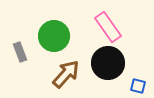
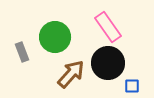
green circle: moved 1 px right, 1 px down
gray rectangle: moved 2 px right
brown arrow: moved 5 px right
blue square: moved 6 px left; rotated 14 degrees counterclockwise
